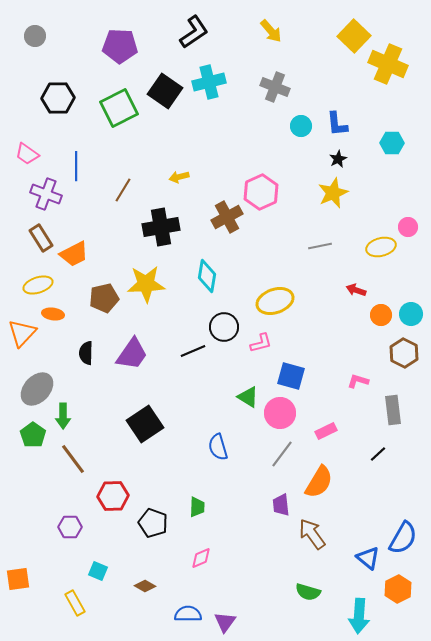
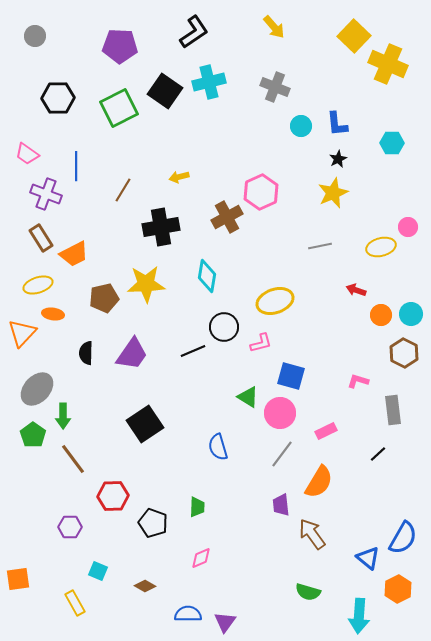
yellow arrow at (271, 31): moved 3 px right, 4 px up
